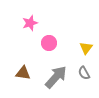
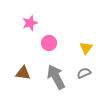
gray semicircle: rotated 96 degrees clockwise
gray arrow: rotated 70 degrees counterclockwise
